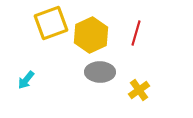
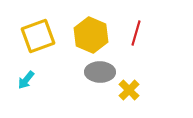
yellow square: moved 13 px left, 13 px down
yellow hexagon: rotated 12 degrees counterclockwise
yellow cross: moved 10 px left; rotated 10 degrees counterclockwise
